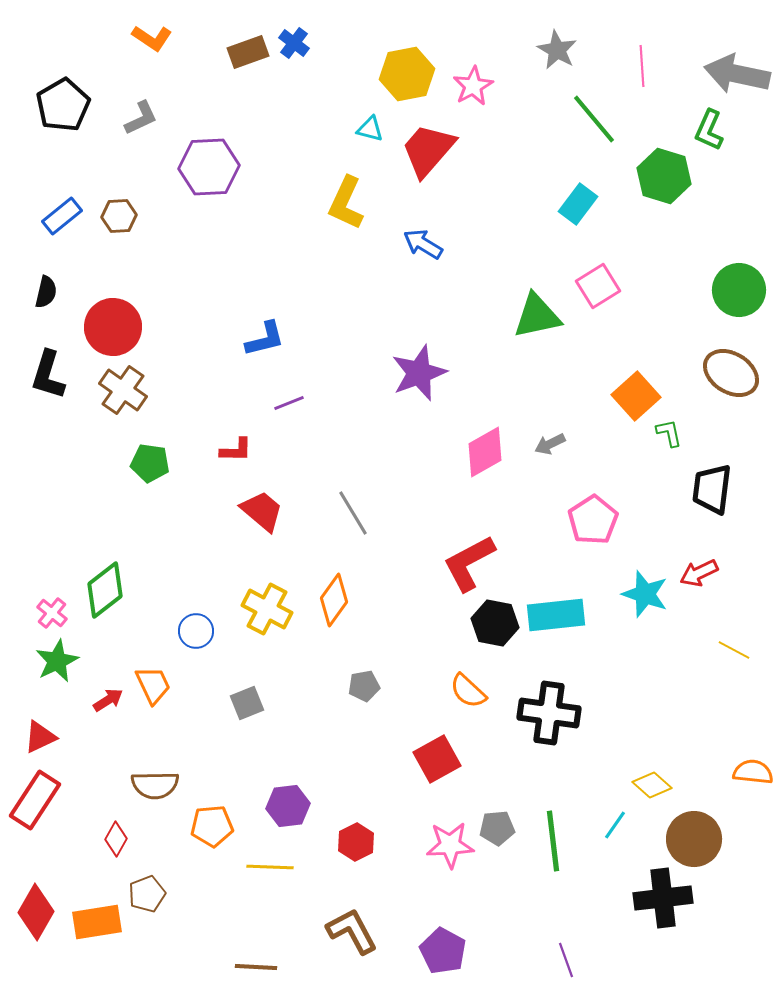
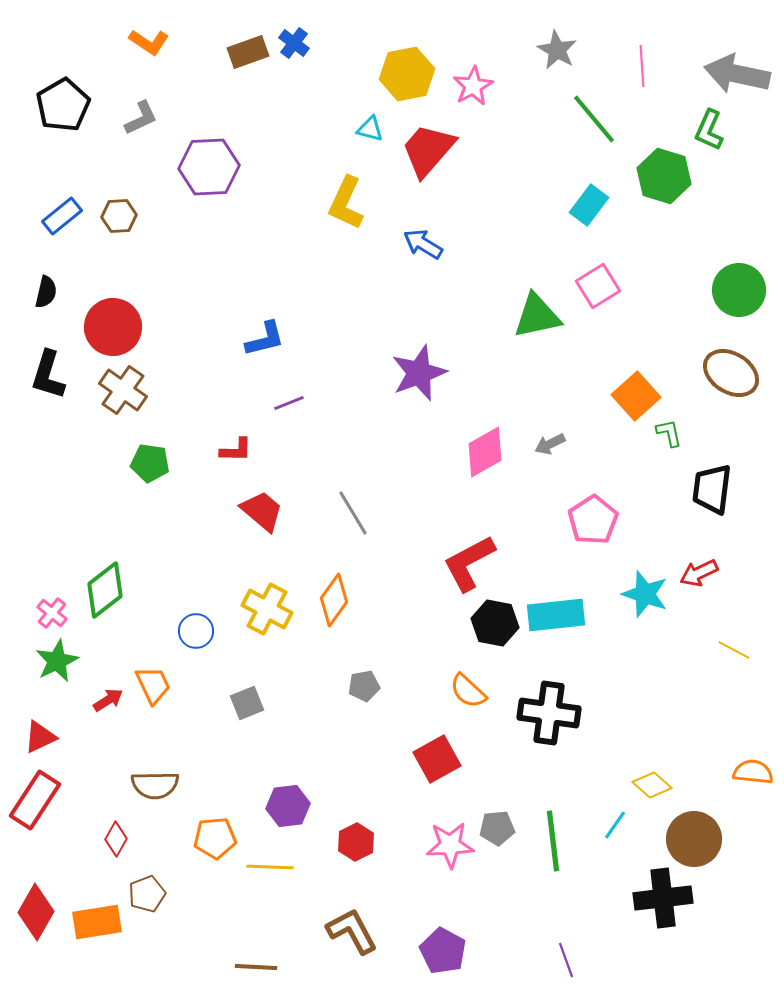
orange L-shape at (152, 38): moved 3 px left, 4 px down
cyan rectangle at (578, 204): moved 11 px right, 1 px down
orange pentagon at (212, 826): moved 3 px right, 12 px down
